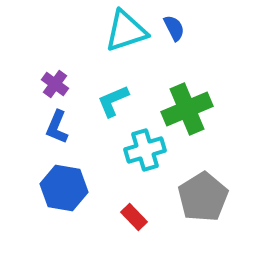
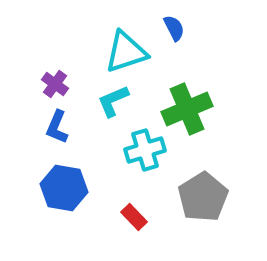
cyan triangle: moved 21 px down
